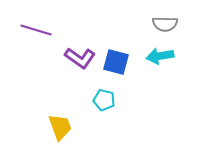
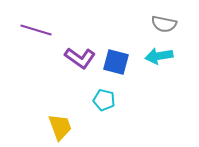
gray semicircle: moved 1 px left; rotated 10 degrees clockwise
cyan arrow: moved 1 px left
